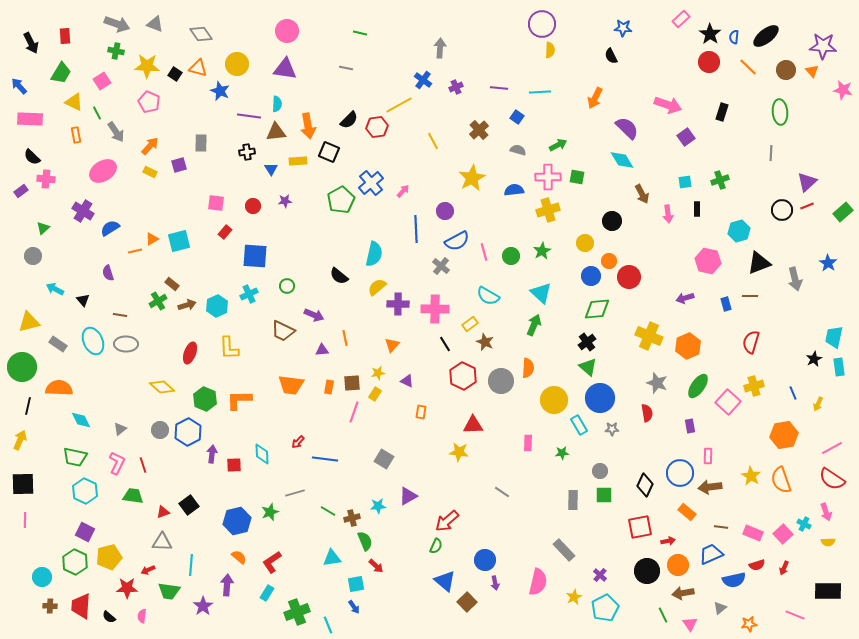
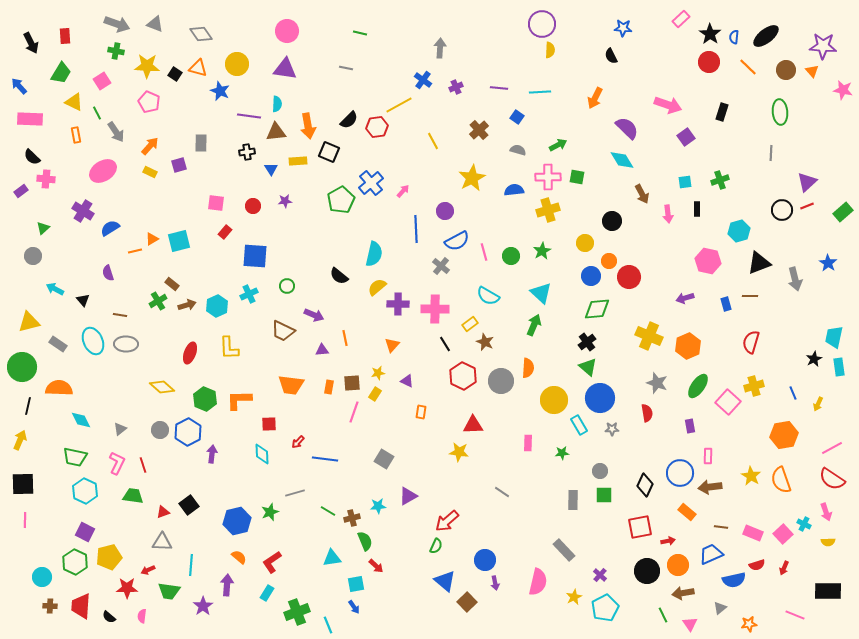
red square at (234, 465): moved 35 px right, 41 px up
